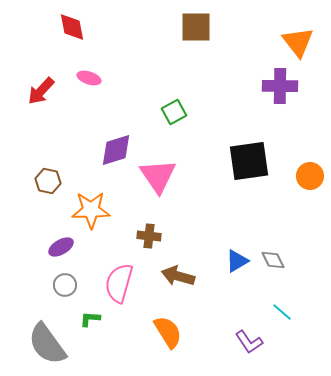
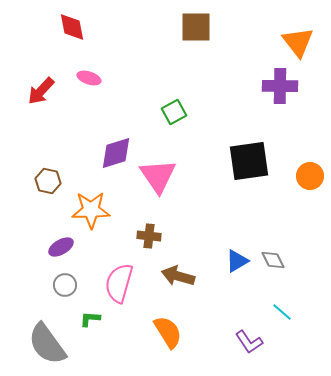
purple diamond: moved 3 px down
